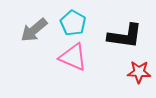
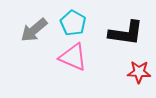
black L-shape: moved 1 px right, 3 px up
